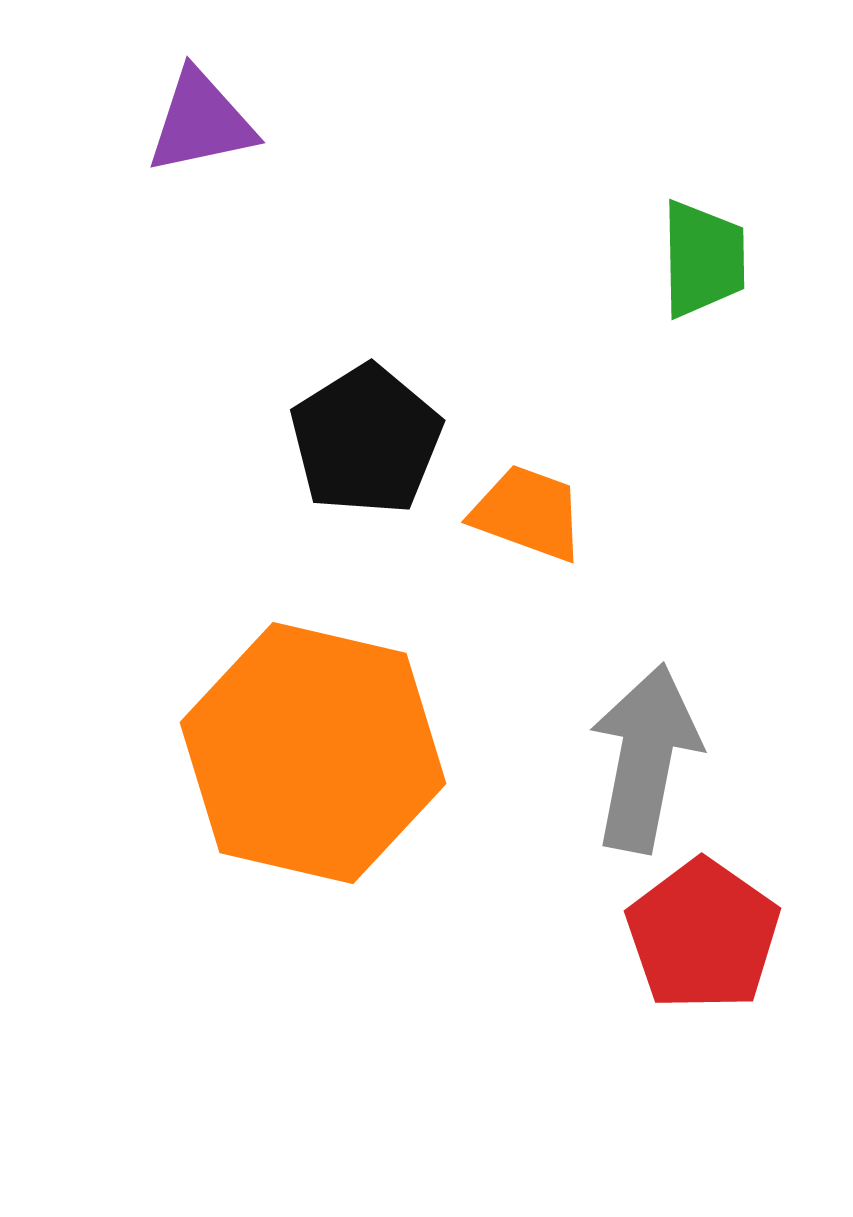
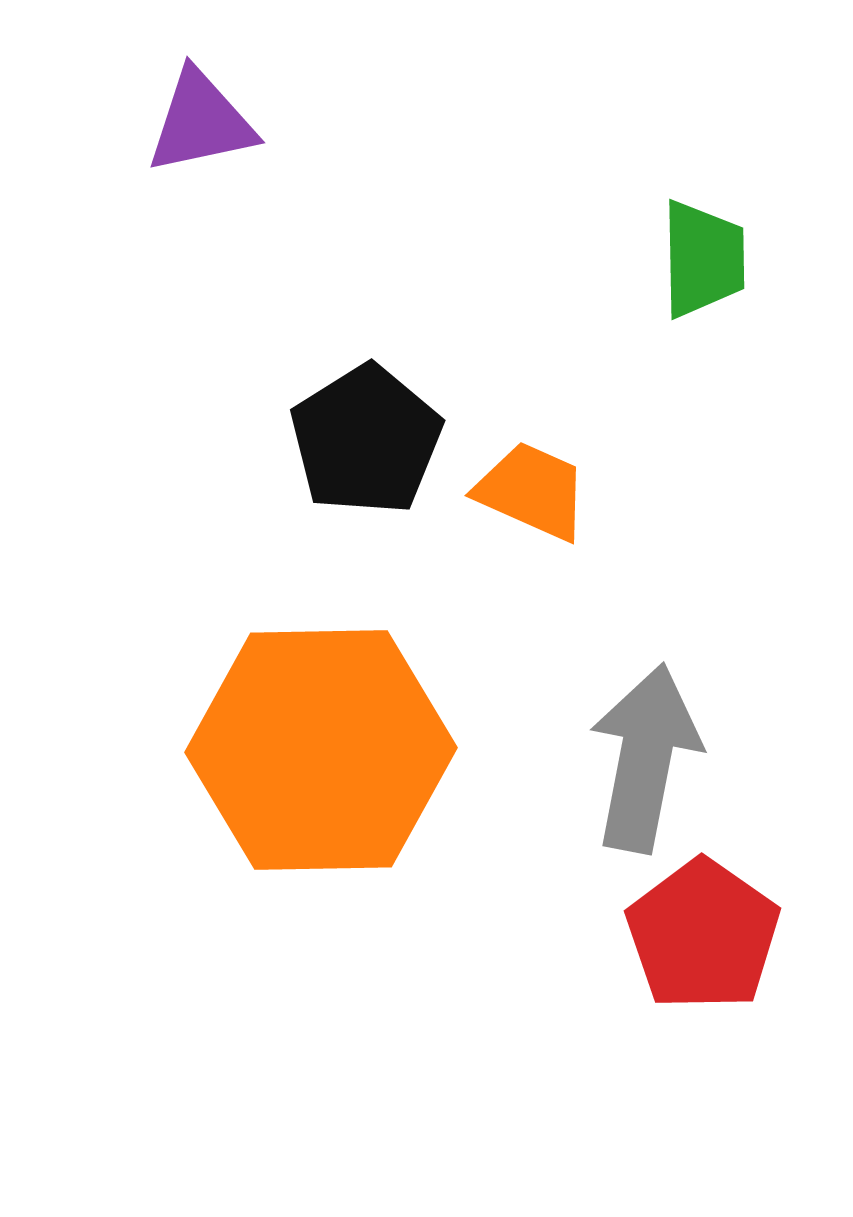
orange trapezoid: moved 4 px right, 22 px up; rotated 4 degrees clockwise
orange hexagon: moved 8 px right, 3 px up; rotated 14 degrees counterclockwise
